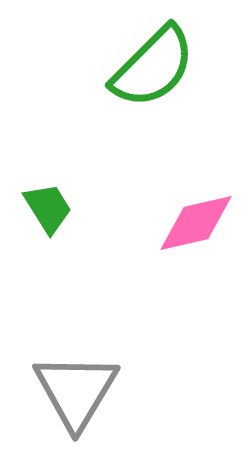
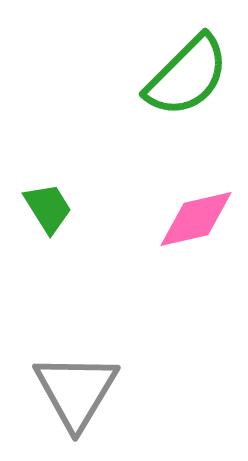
green semicircle: moved 34 px right, 9 px down
pink diamond: moved 4 px up
